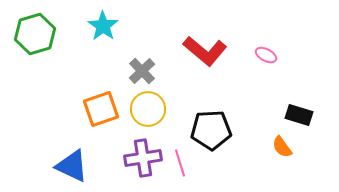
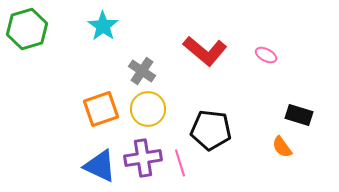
green hexagon: moved 8 px left, 5 px up
gray cross: rotated 12 degrees counterclockwise
black pentagon: rotated 9 degrees clockwise
blue triangle: moved 28 px right
